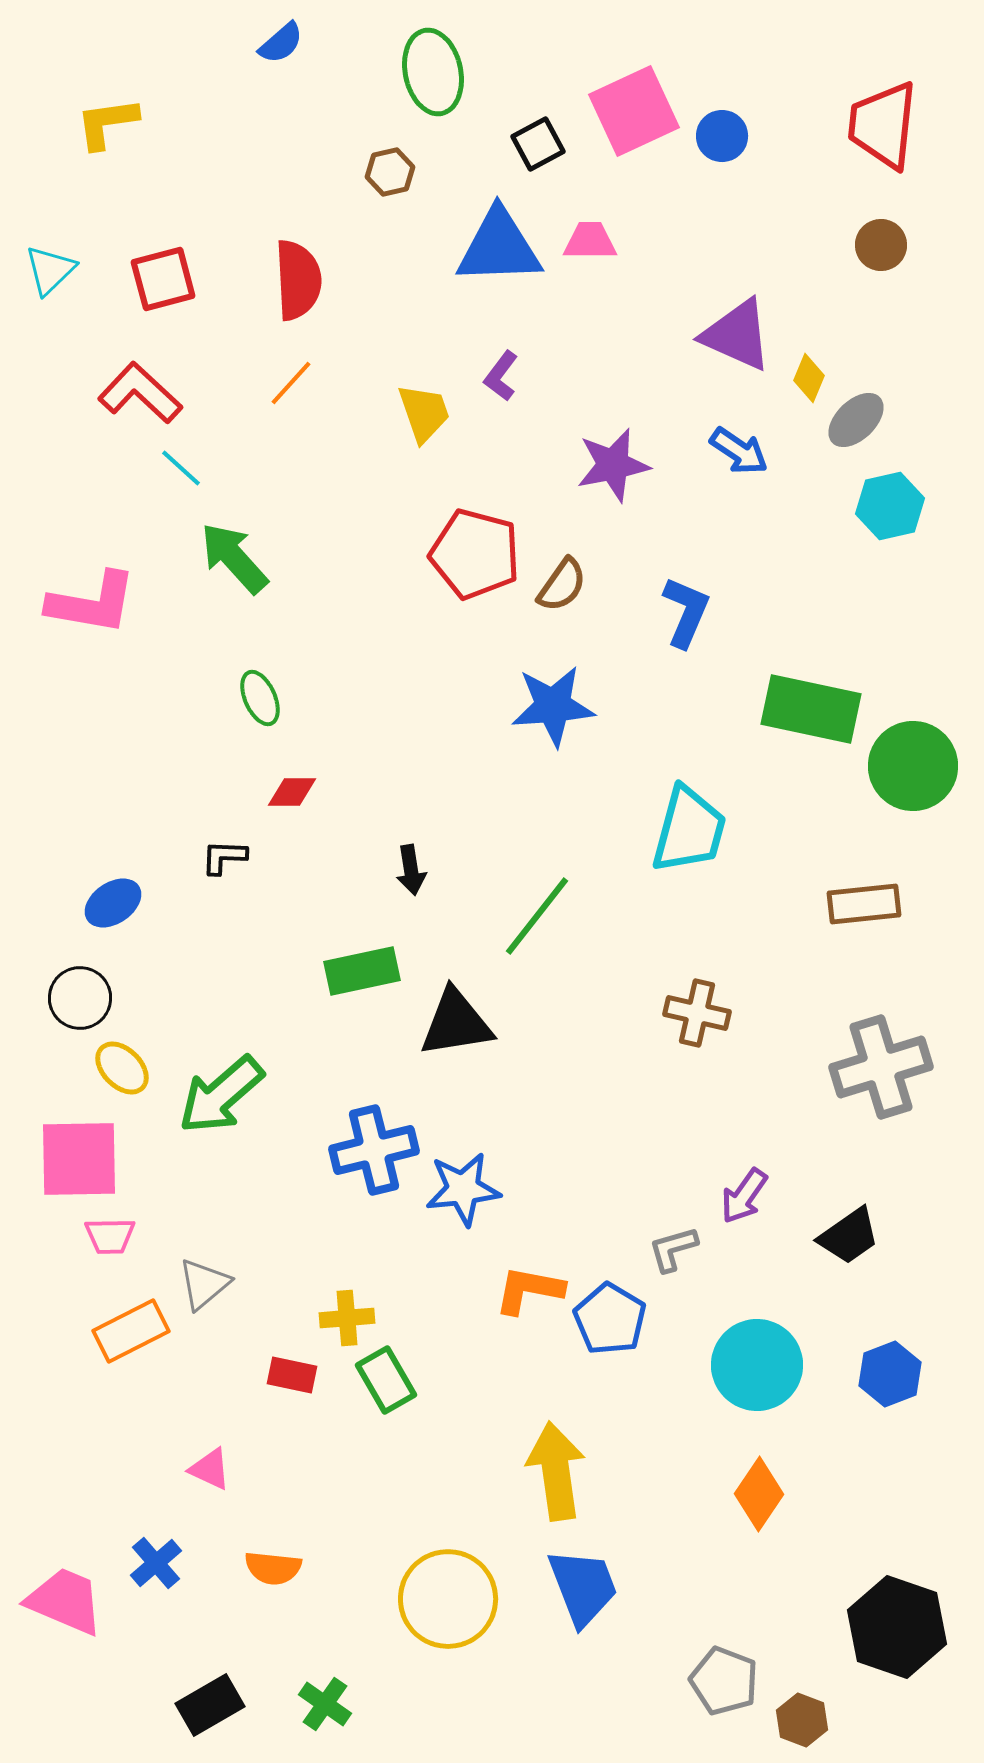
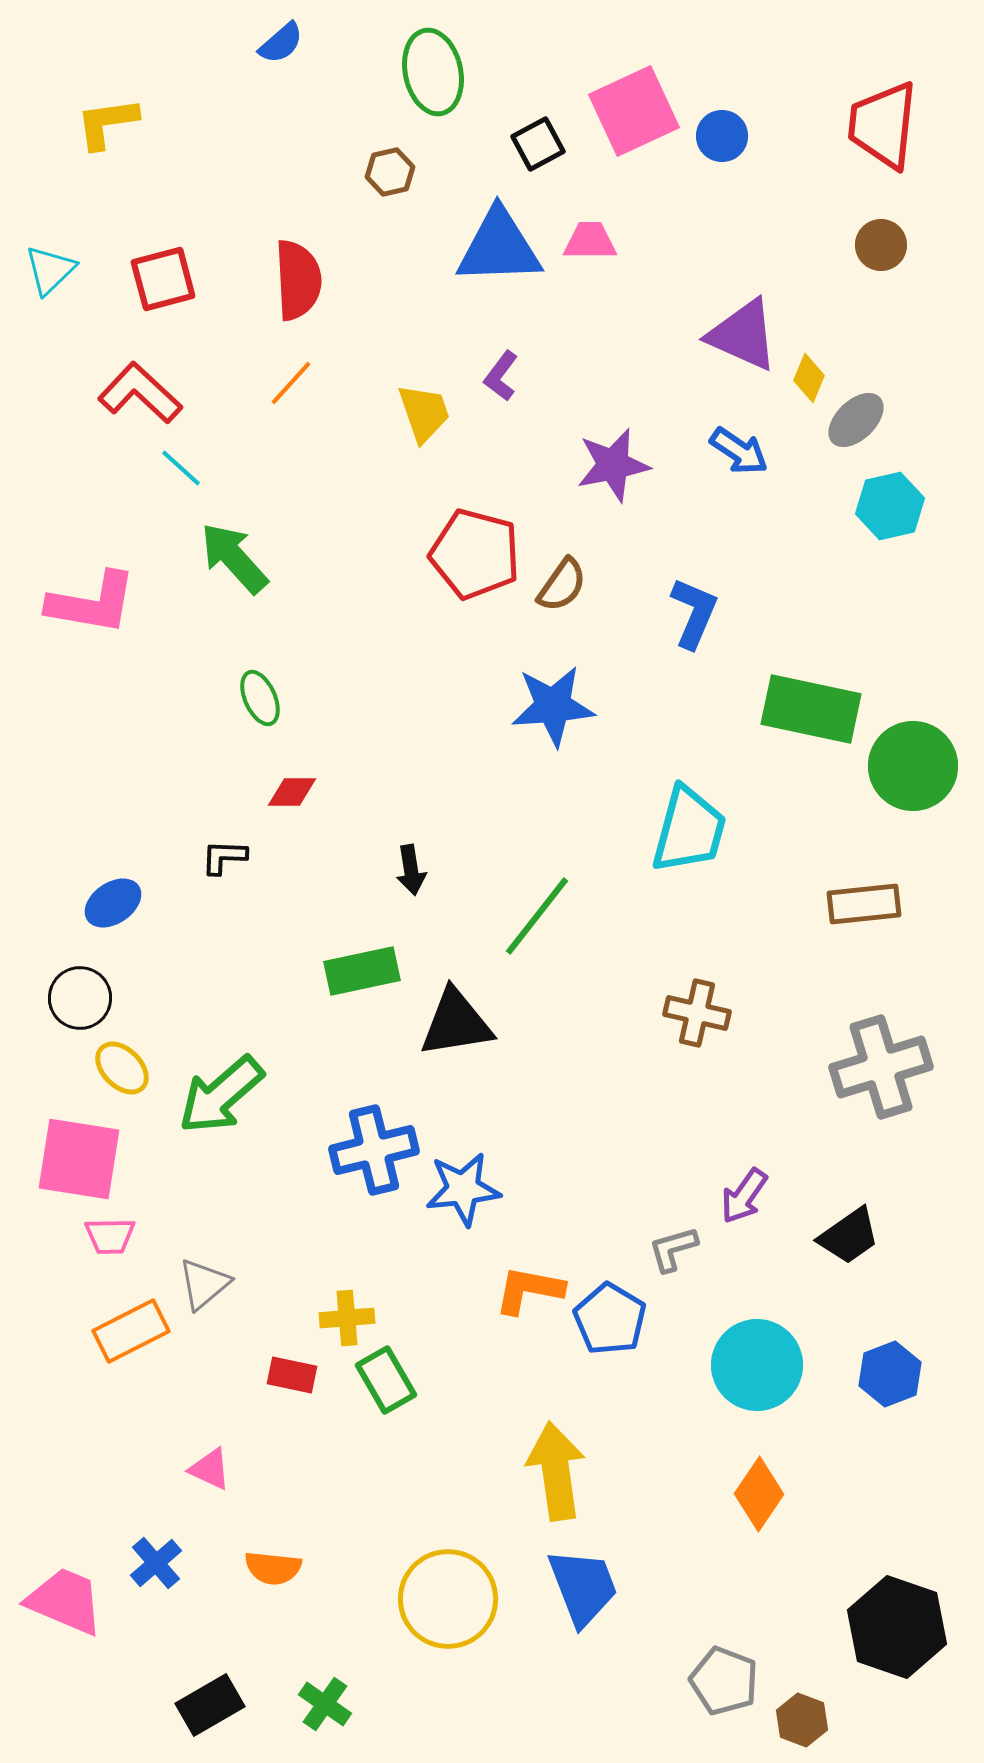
purple triangle at (737, 335): moved 6 px right
blue L-shape at (686, 612): moved 8 px right, 1 px down
pink square at (79, 1159): rotated 10 degrees clockwise
